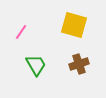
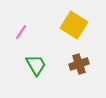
yellow square: rotated 16 degrees clockwise
